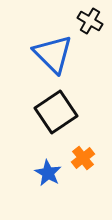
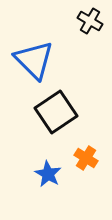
blue triangle: moved 19 px left, 6 px down
orange cross: moved 3 px right; rotated 20 degrees counterclockwise
blue star: moved 1 px down
